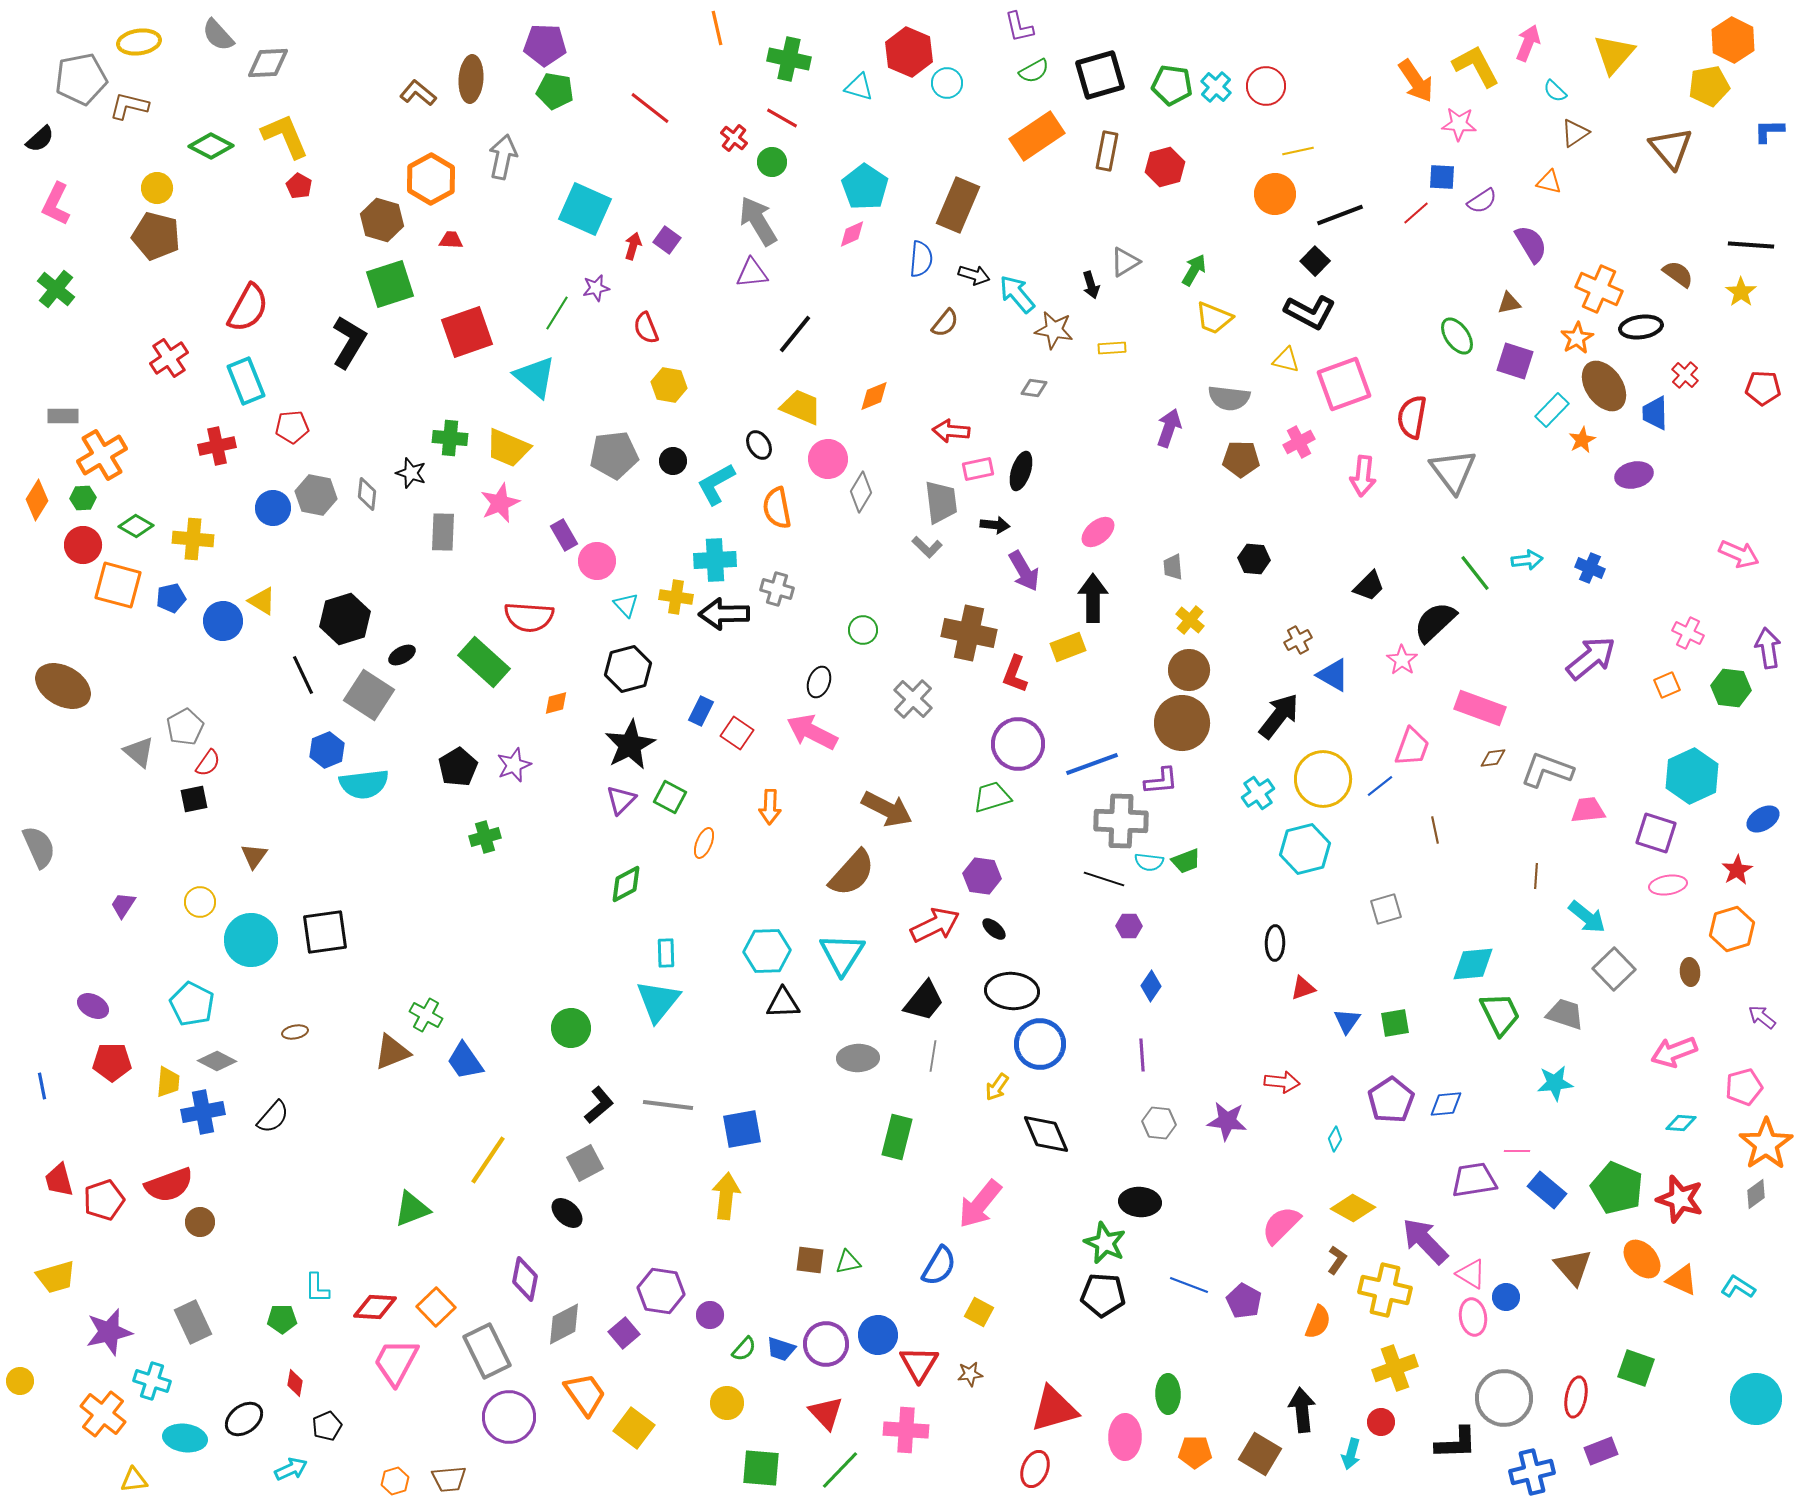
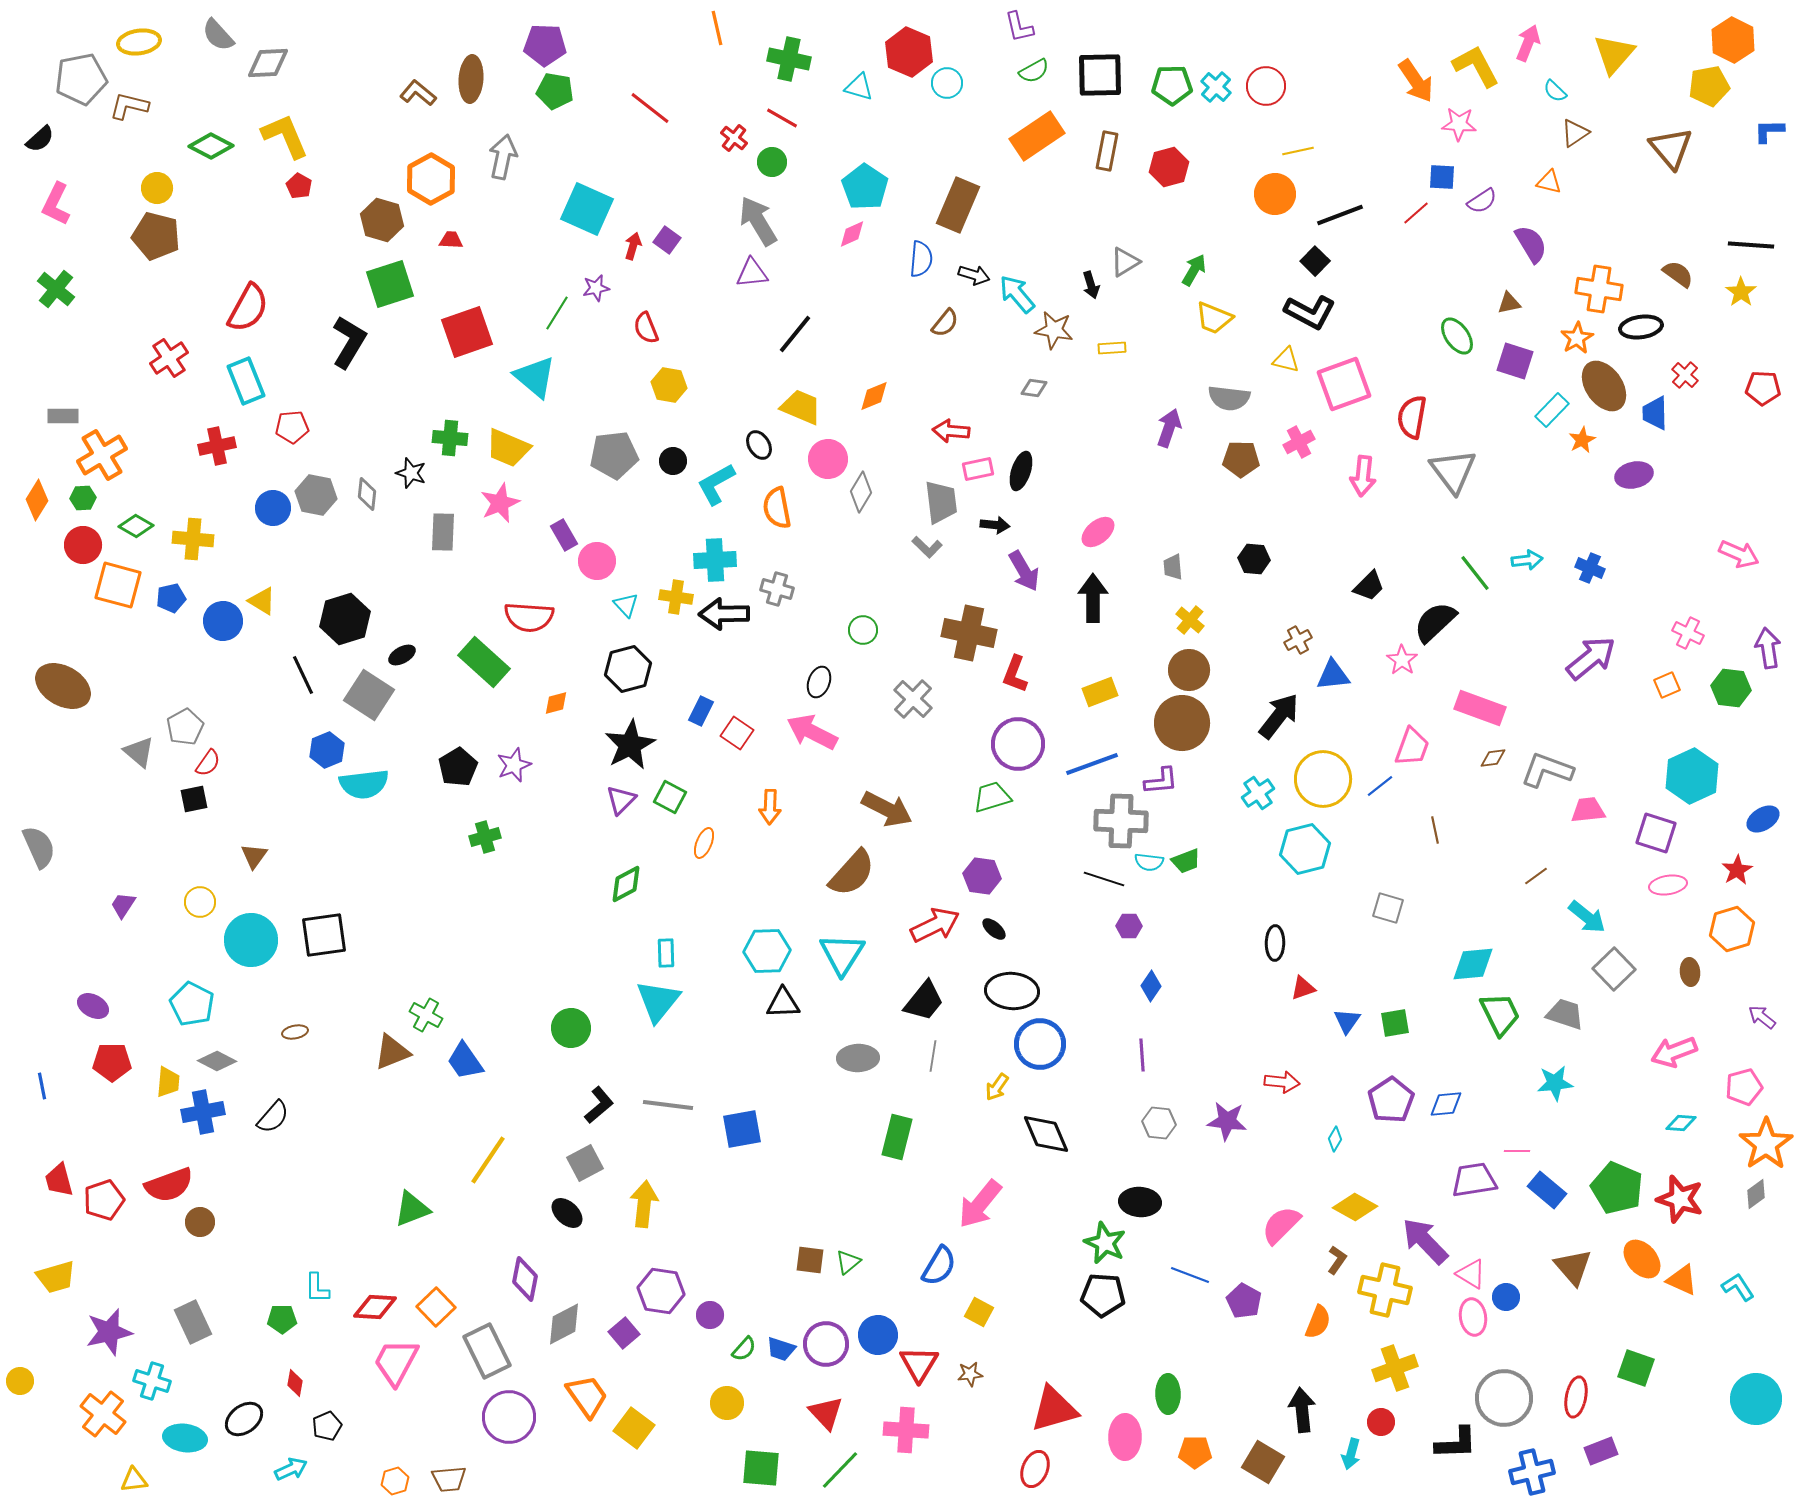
black square at (1100, 75): rotated 15 degrees clockwise
green pentagon at (1172, 85): rotated 9 degrees counterclockwise
red hexagon at (1165, 167): moved 4 px right
cyan square at (585, 209): moved 2 px right
orange cross at (1599, 289): rotated 15 degrees counterclockwise
yellow rectangle at (1068, 647): moved 32 px right, 45 px down
blue triangle at (1333, 675): rotated 36 degrees counterclockwise
brown line at (1536, 876): rotated 50 degrees clockwise
gray square at (1386, 909): moved 2 px right, 1 px up; rotated 32 degrees clockwise
black square at (325, 932): moved 1 px left, 3 px down
yellow arrow at (726, 1196): moved 82 px left, 8 px down
yellow diamond at (1353, 1208): moved 2 px right, 1 px up
green triangle at (848, 1262): rotated 28 degrees counterclockwise
blue line at (1189, 1285): moved 1 px right, 10 px up
cyan L-shape at (1738, 1287): rotated 24 degrees clockwise
orange trapezoid at (585, 1394): moved 2 px right, 2 px down
brown square at (1260, 1454): moved 3 px right, 8 px down
